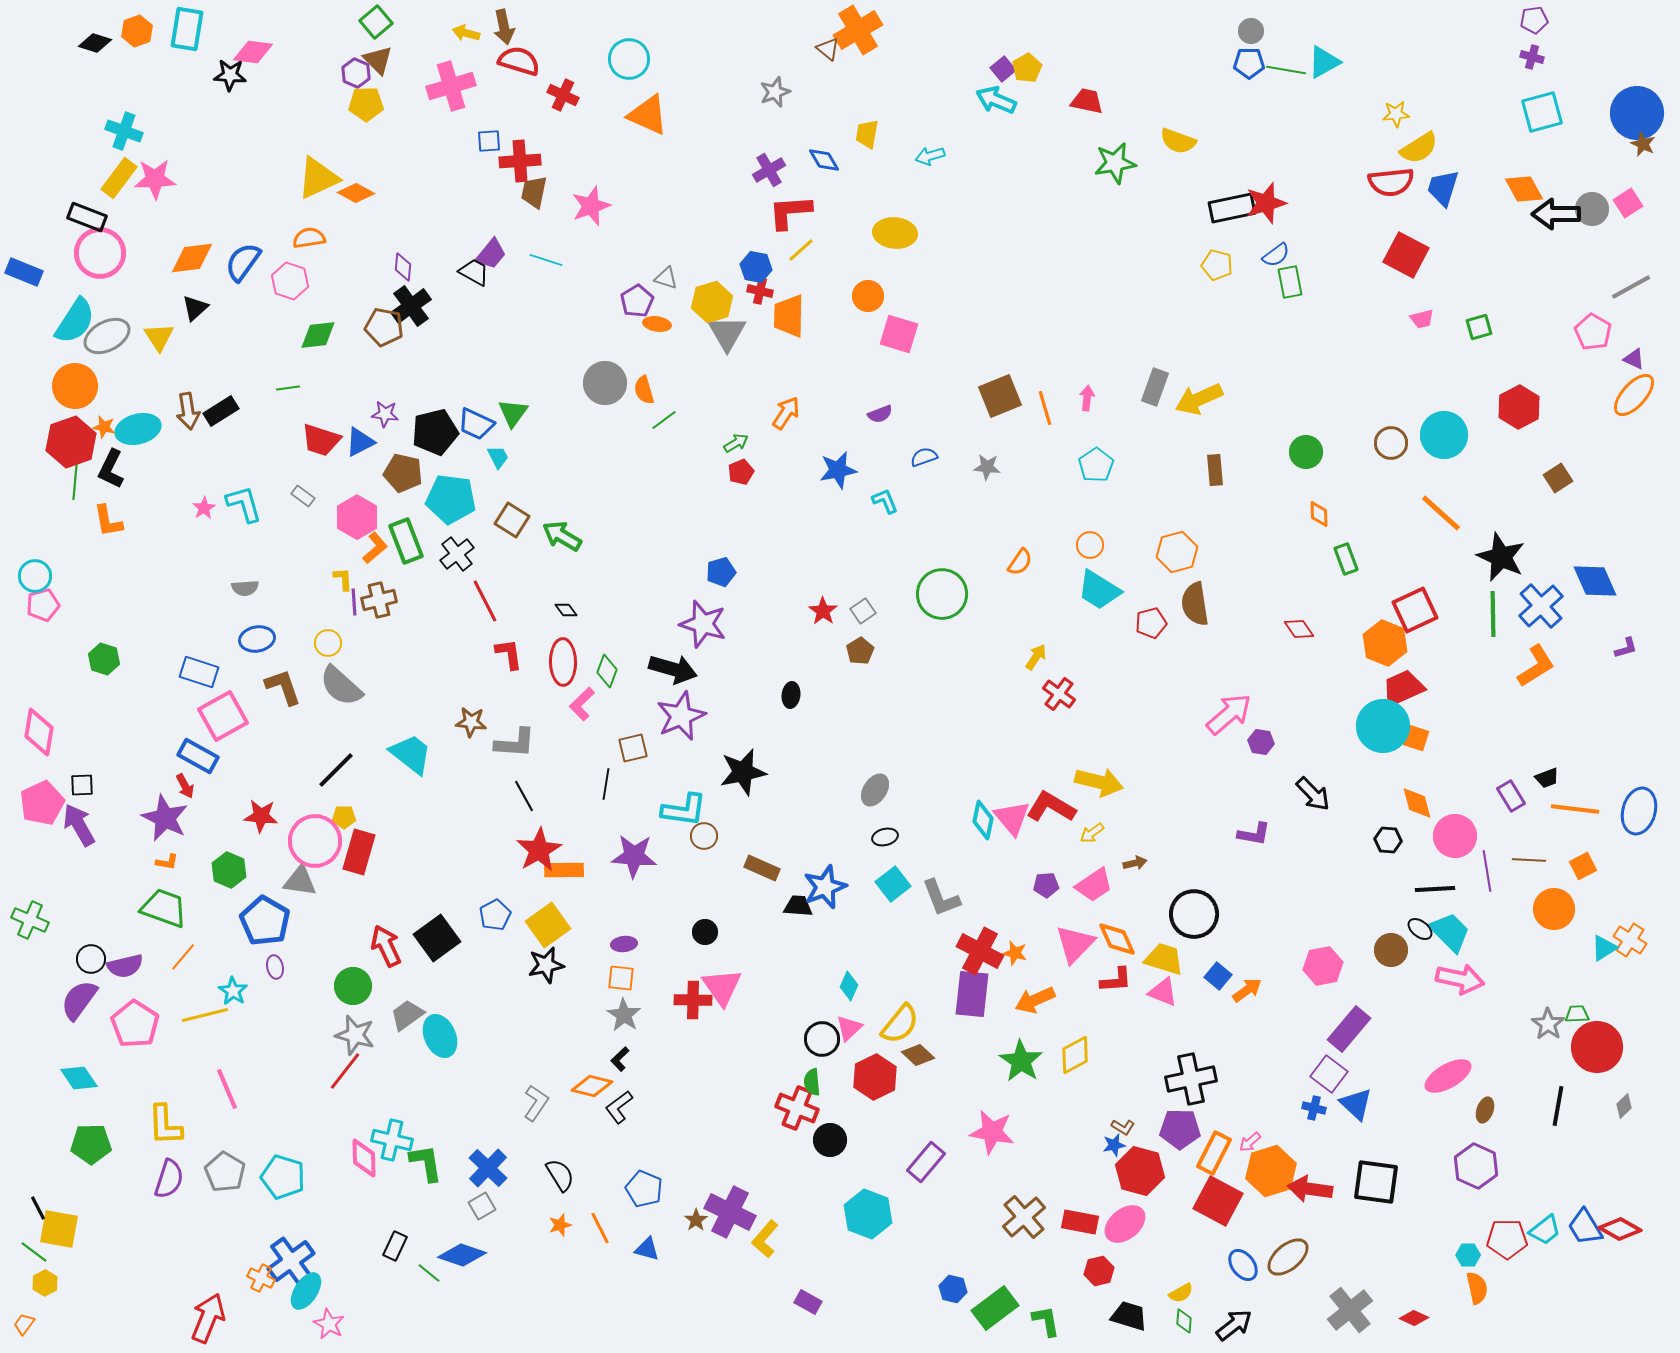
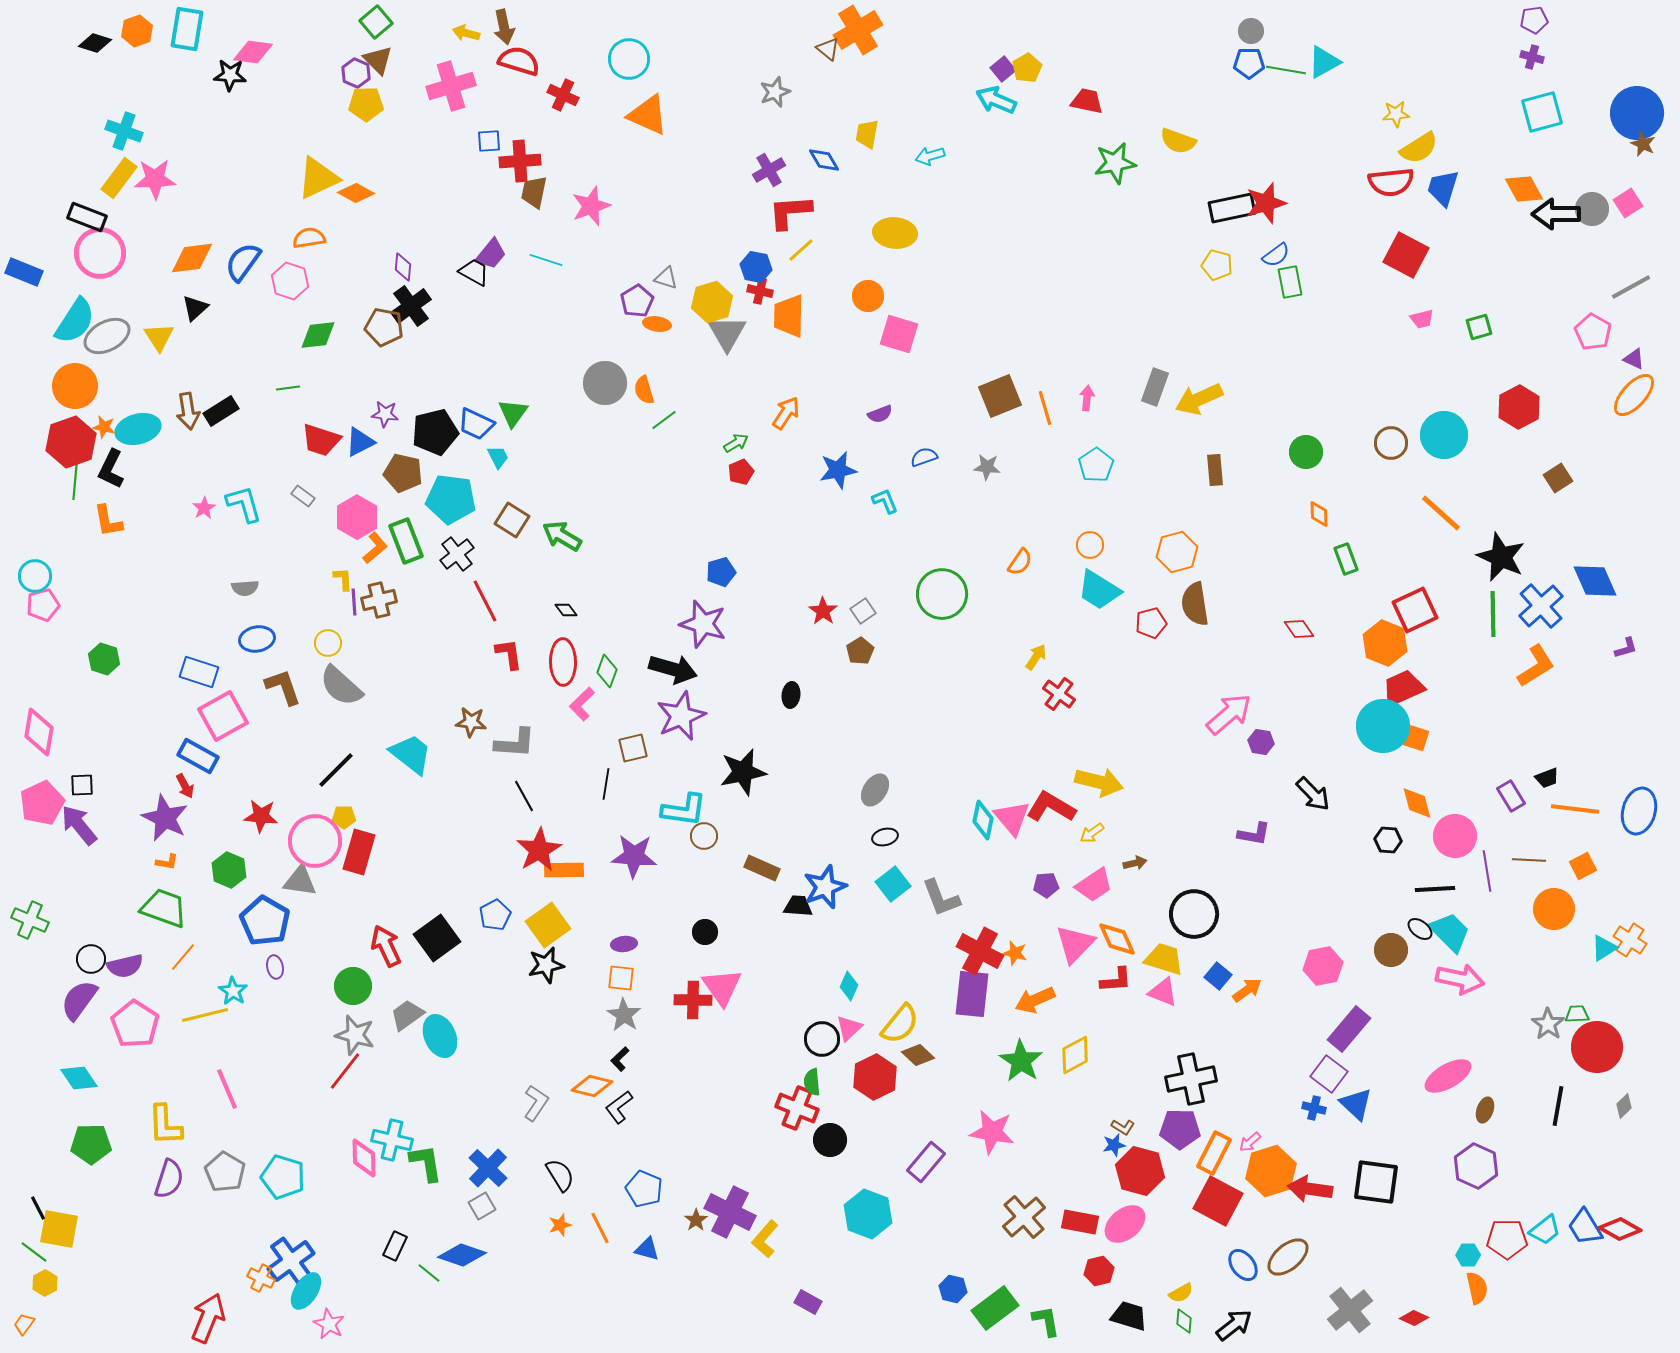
purple arrow at (79, 825): rotated 9 degrees counterclockwise
